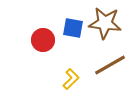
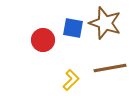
brown star: rotated 12 degrees clockwise
brown line: moved 3 px down; rotated 20 degrees clockwise
yellow L-shape: moved 1 px down
